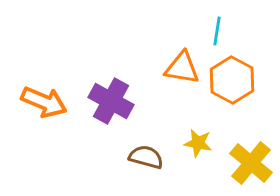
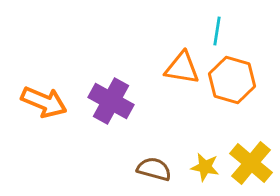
orange hexagon: rotated 12 degrees counterclockwise
yellow star: moved 7 px right, 24 px down
brown semicircle: moved 8 px right, 12 px down
